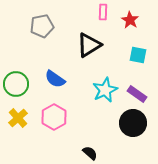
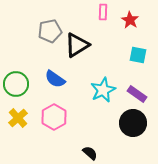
gray pentagon: moved 8 px right, 5 px down
black triangle: moved 12 px left
cyan star: moved 2 px left
